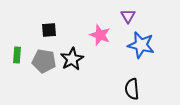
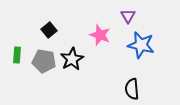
black square: rotated 35 degrees counterclockwise
